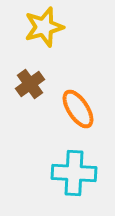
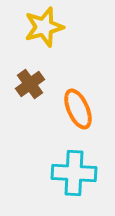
orange ellipse: rotated 9 degrees clockwise
